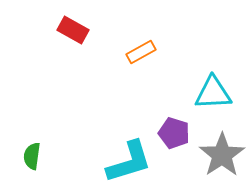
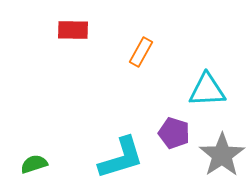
red rectangle: rotated 28 degrees counterclockwise
orange rectangle: rotated 32 degrees counterclockwise
cyan triangle: moved 6 px left, 3 px up
green semicircle: moved 2 px right, 8 px down; rotated 64 degrees clockwise
cyan L-shape: moved 8 px left, 4 px up
